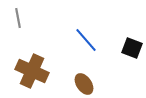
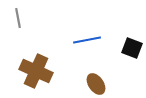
blue line: moved 1 px right; rotated 60 degrees counterclockwise
brown cross: moved 4 px right
brown ellipse: moved 12 px right
